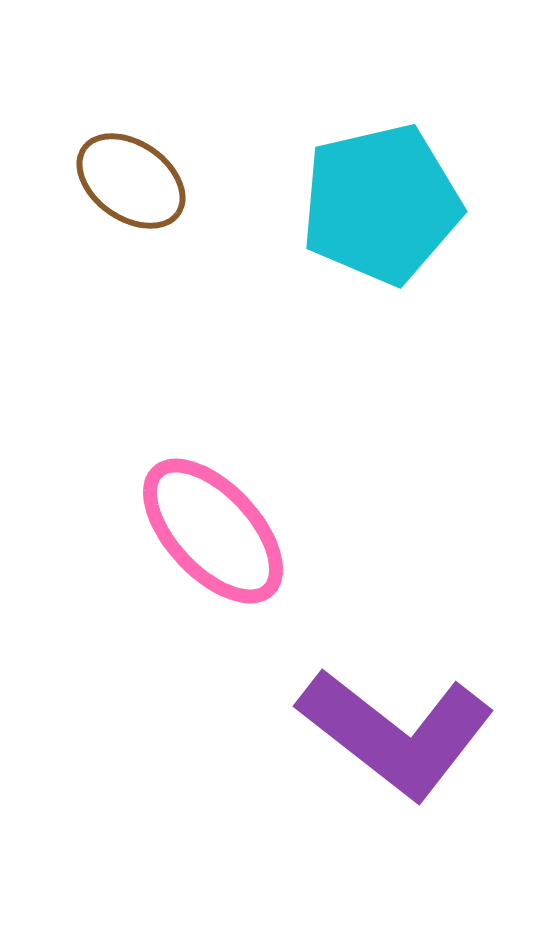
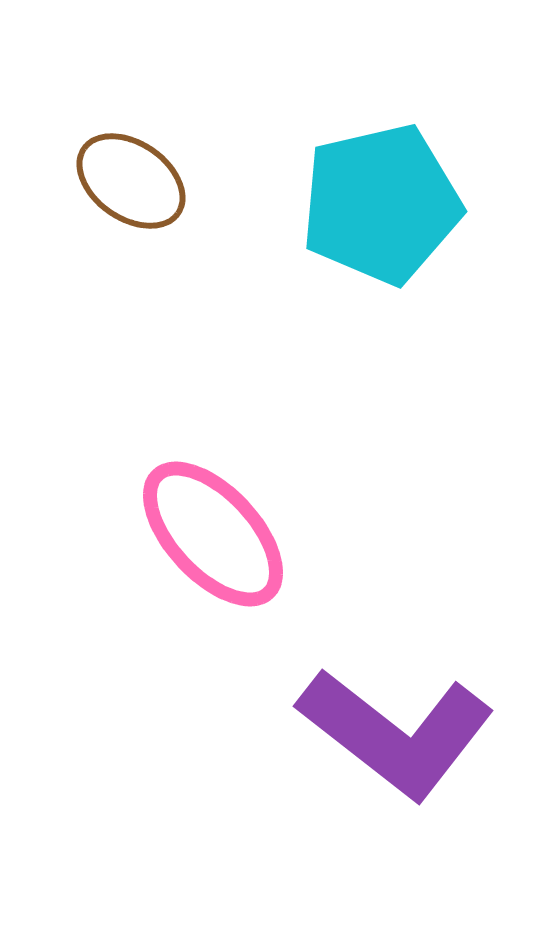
pink ellipse: moved 3 px down
